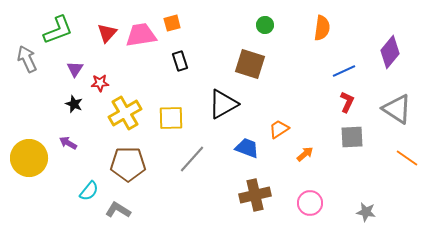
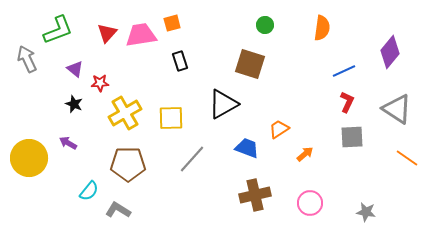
purple triangle: rotated 24 degrees counterclockwise
